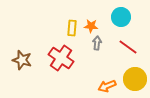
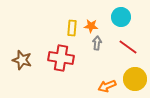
red cross: rotated 25 degrees counterclockwise
